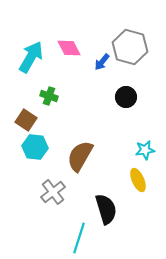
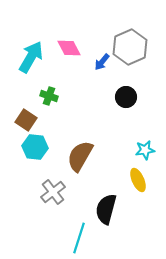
gray hexagon: rotated 20 degrees clockwise
black semicircle: rotated 148 degrees counterclockwise
